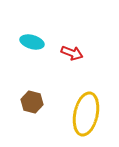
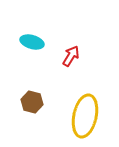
red arrow: moved 1 px left, 3 px down; rotated 80 degrees counterclockwise
yellow ellipse: moved 1 px left, 2 px down
